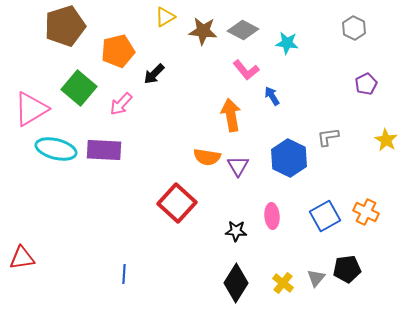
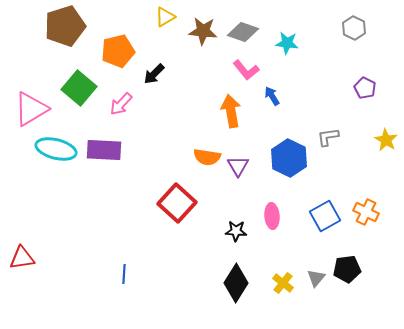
gray diamond: moved 2 px down; rotated 8 degrees counterclockwise
purple pentagon: moved 1 px left, 4 px down; rotated 20 degrees counterclockwise
orange arrow: moved 4 px up
